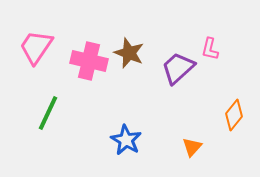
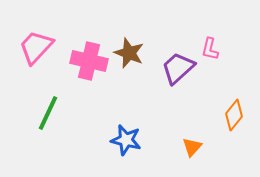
pink trapezoid: rotated 9 degrees clockwise
blue star: rotated 16 degrees counterclockwise
